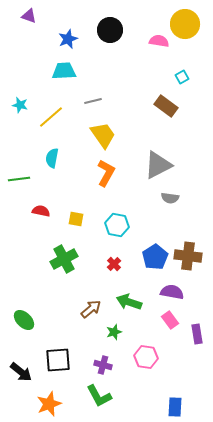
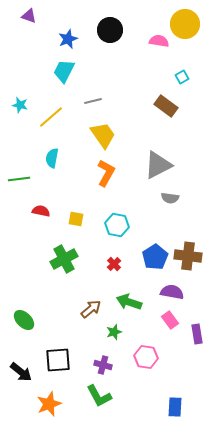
cyan trapezoid: rotated 60 degrees counterclockwise
